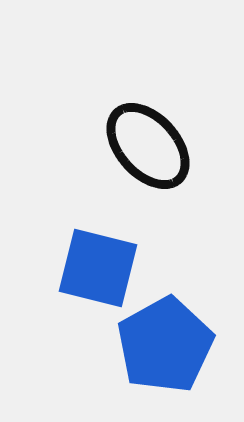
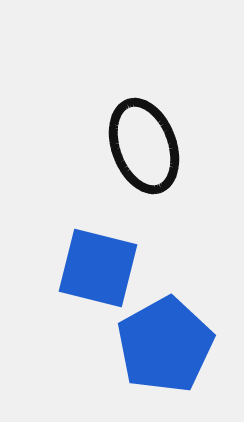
black ellipse: moved 4 px left; rotated 22 degrees clockwise
